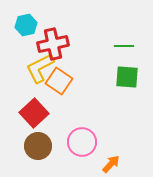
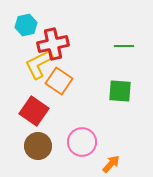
yellow L-shape: moved 1 px left, 4 px up
green square: moved 7 px left, 14 px down
red square: moved 2 px up; rotated 12 degrees counterclockwise
